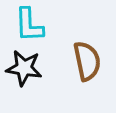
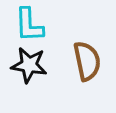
black star: moved 5 px right, 3 px up
